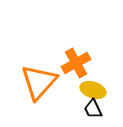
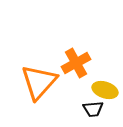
yellow ellipse: moved 12 px right
black trapezoid: rotated 70 degrees counterclockwise
